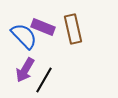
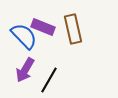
black line: moved 5 px right
